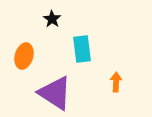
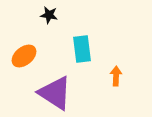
black star: moved 3 px left, 4 px up; rotated 24 degrees counterclockwise
orange ellipse: rotated 35 degrees clockwise
orange arrow: moved 6 px up
